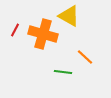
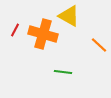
orange line: moved 14 px right, 12 px up
